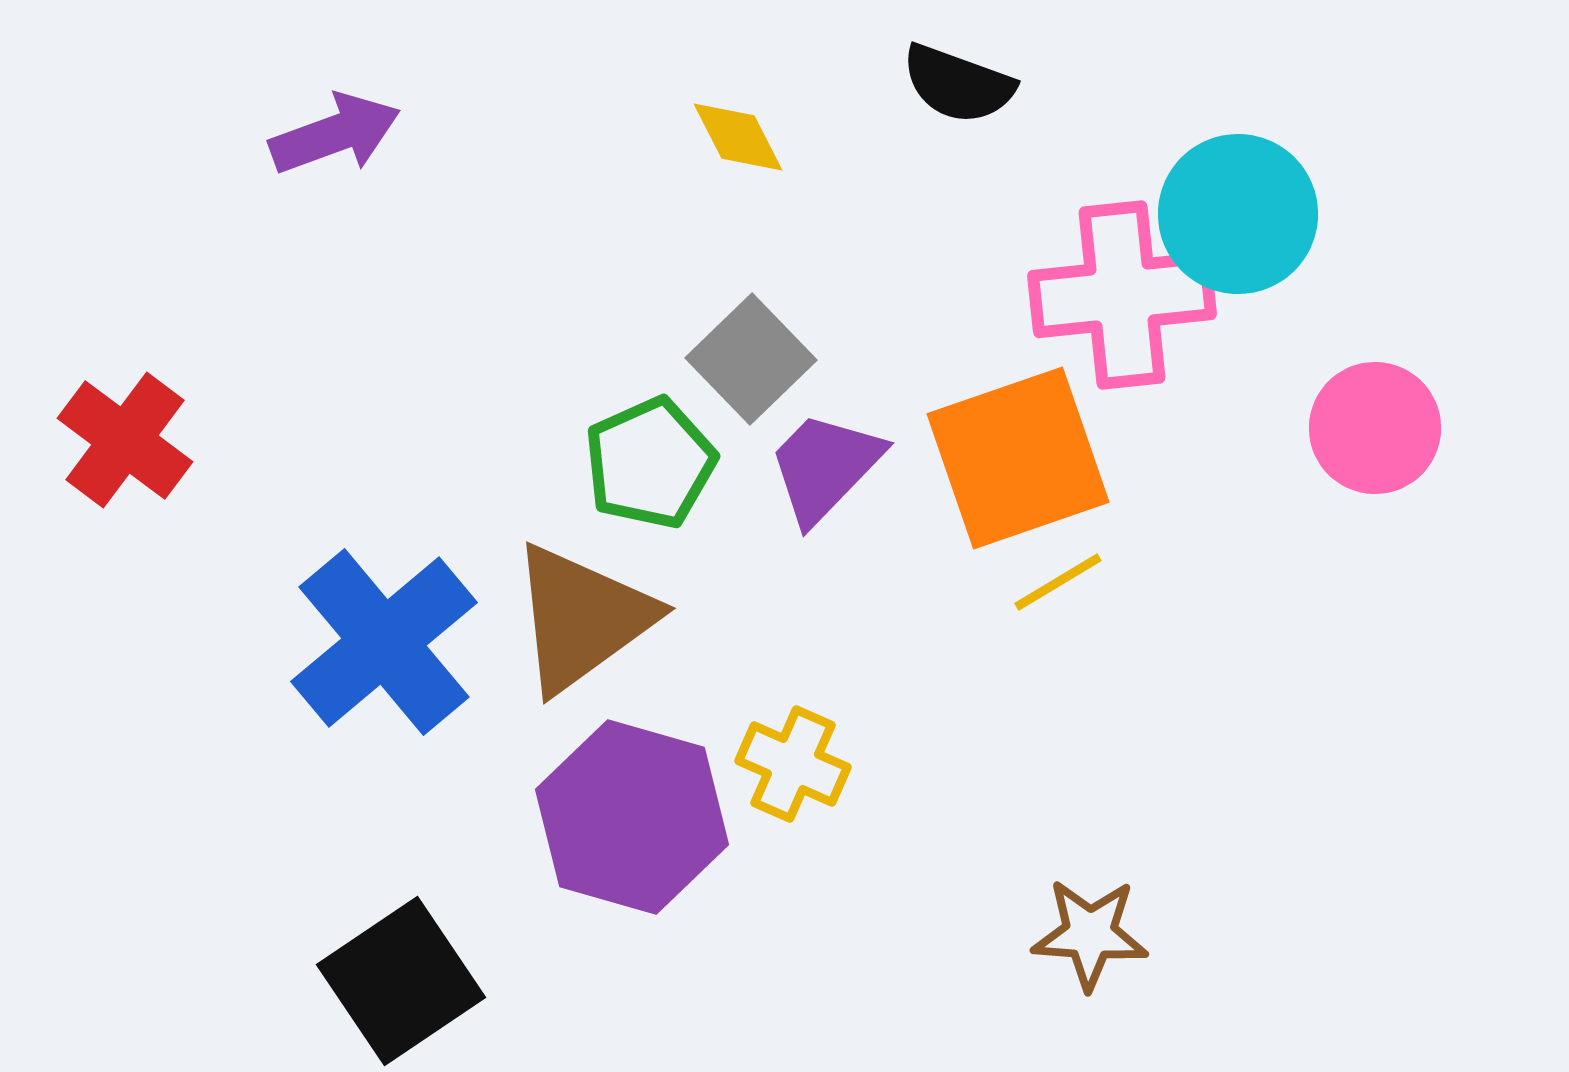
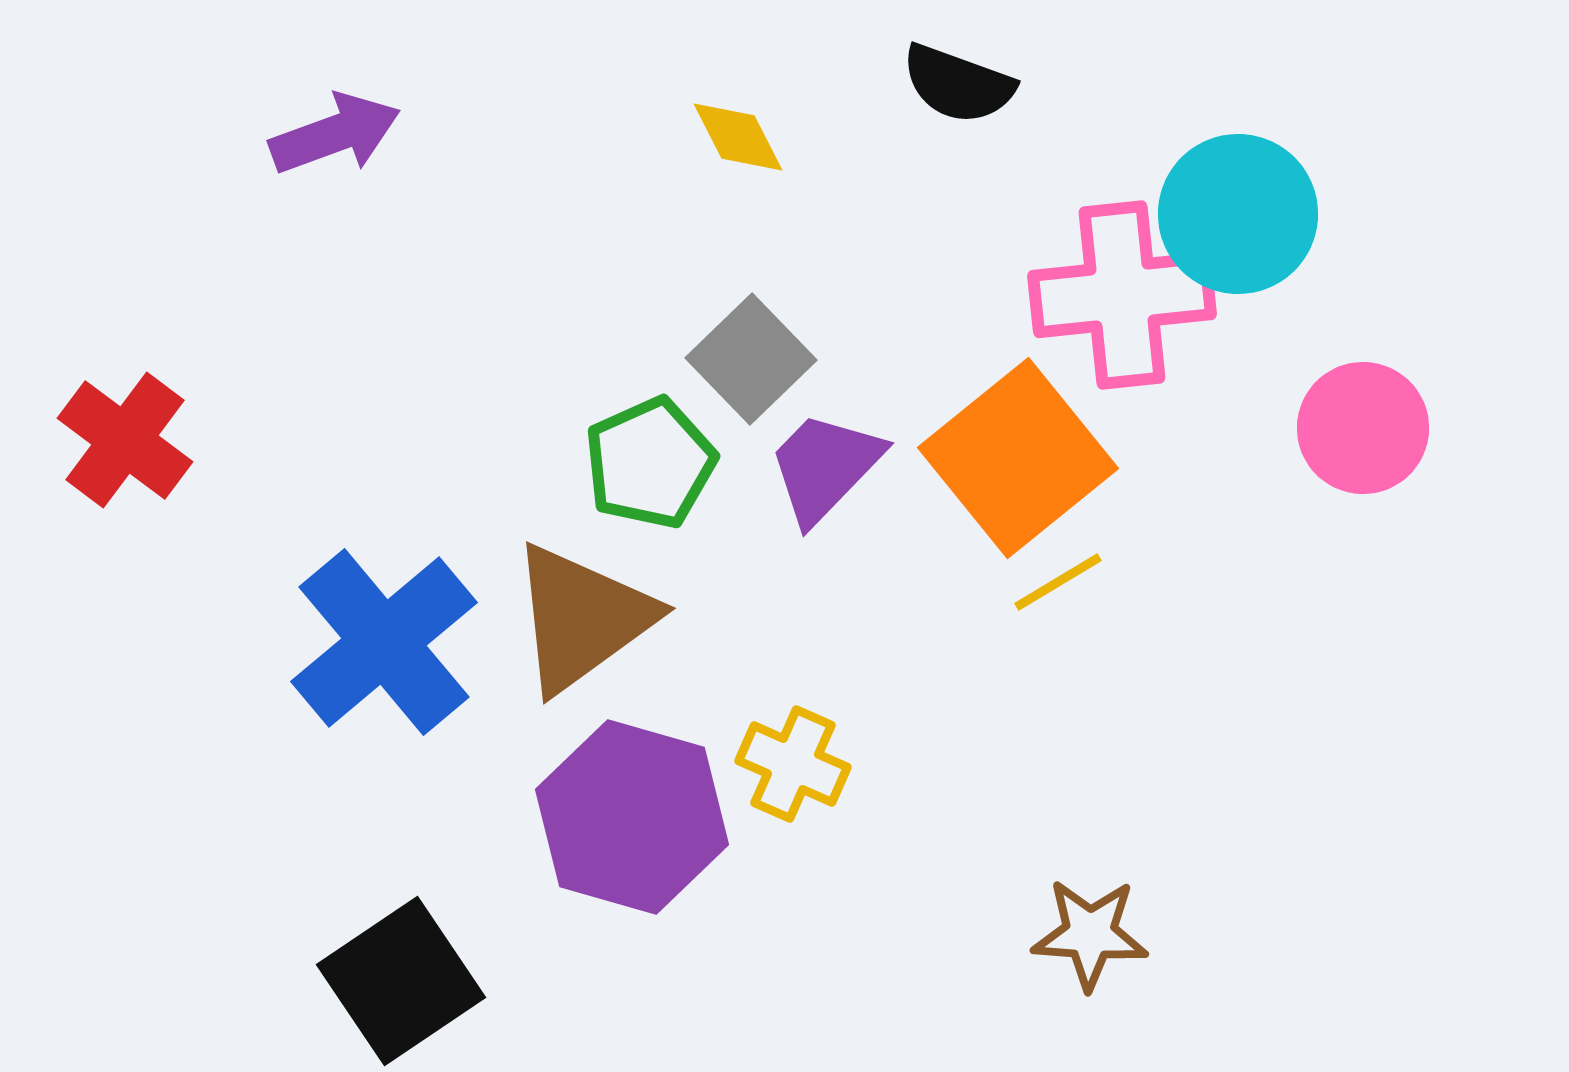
pink circle: moved 12 px left
orange square: rotated 20 degrees counterclockwise
